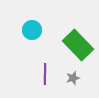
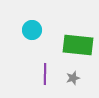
green rectangle: rotated 40 degrees counterclockwise
